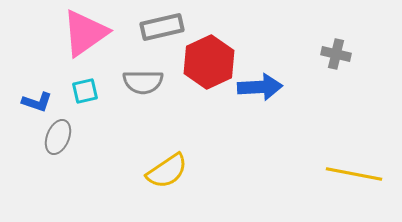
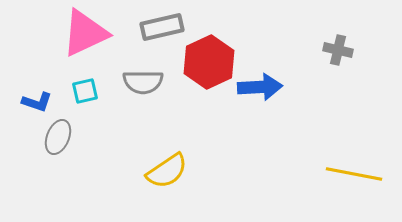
pink triangle: rotated 10 degrees clockwise
gray cross: moved 2 px right, 4 px up
